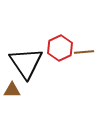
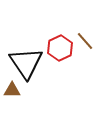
brown line: moved 1 px right, 11 px up; rotated 54 degrees clockwise
